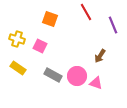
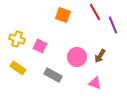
red line: moved 9 px right
orange square: moved 13 px right, 4 px up
pink circle: moved 19 px up
pink triangle: moved 1 px left
